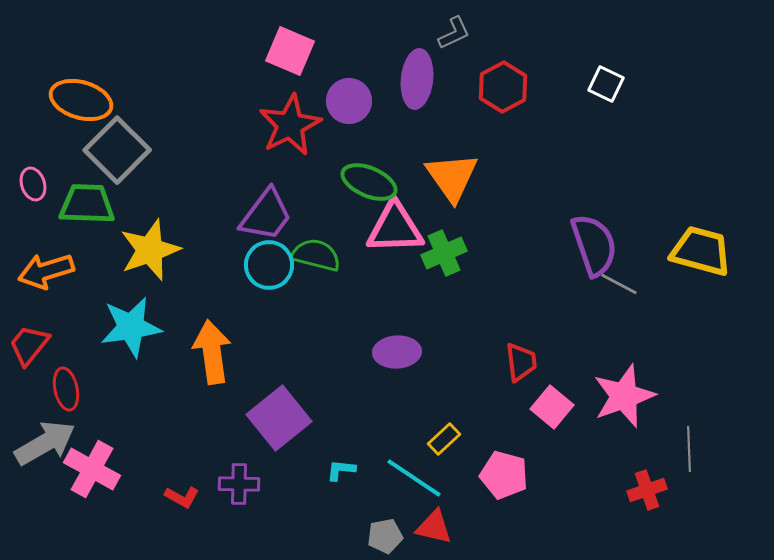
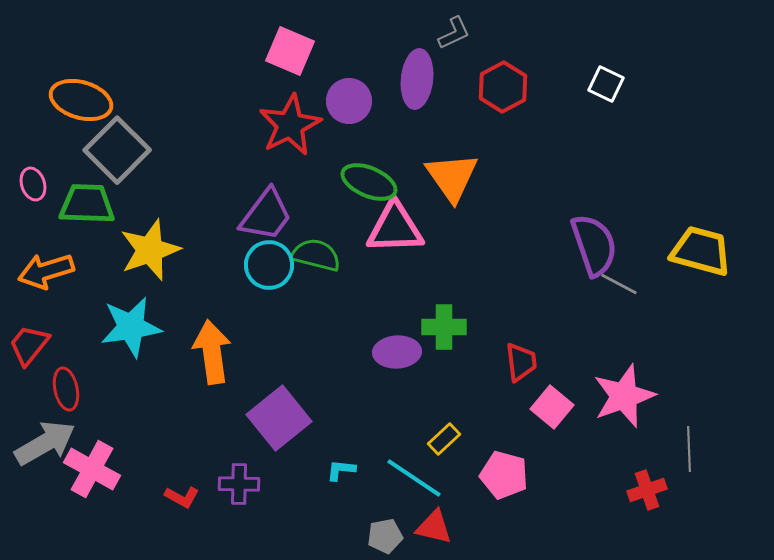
green cross at (444, 253): moved 74 px down; rotated 24 degrees clockwise
